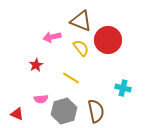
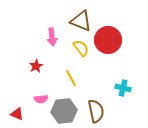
pink arrow: rotated 84 degrees counterclockwise
red star: moved 1 px down
yellow line: rotated 30 degrees clockwise
gray hexagon: rotated 10 degrees clockwise
